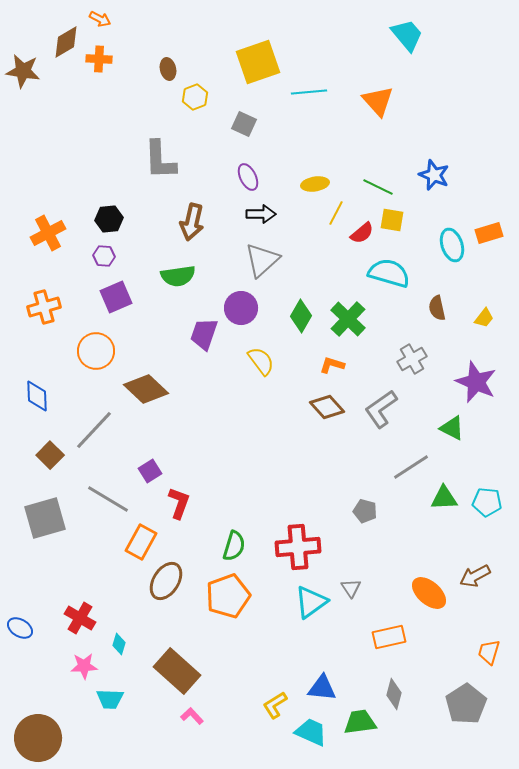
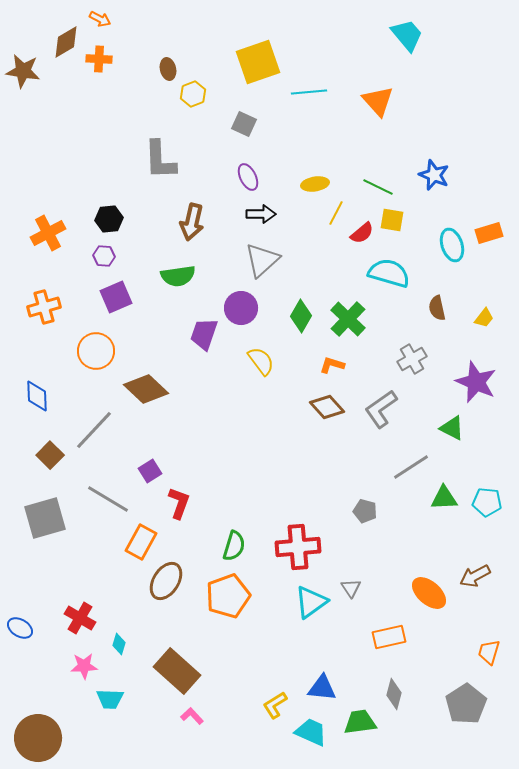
yellow hexagon at (195, 97): moved 2 px left, 3 px up
